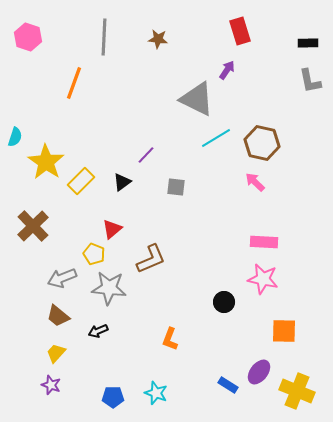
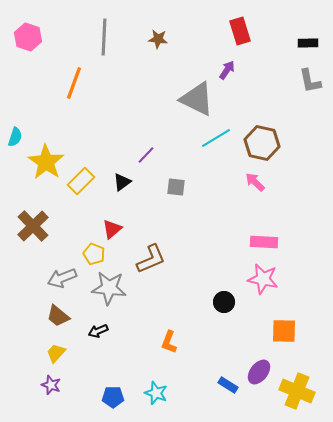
orange L-shape: moved 1 px left, 3 px down
